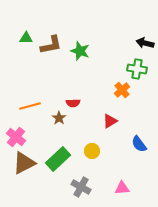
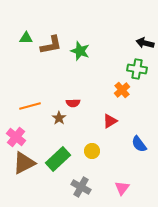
pink triangle: rotated 49 degrees counterclockwise
